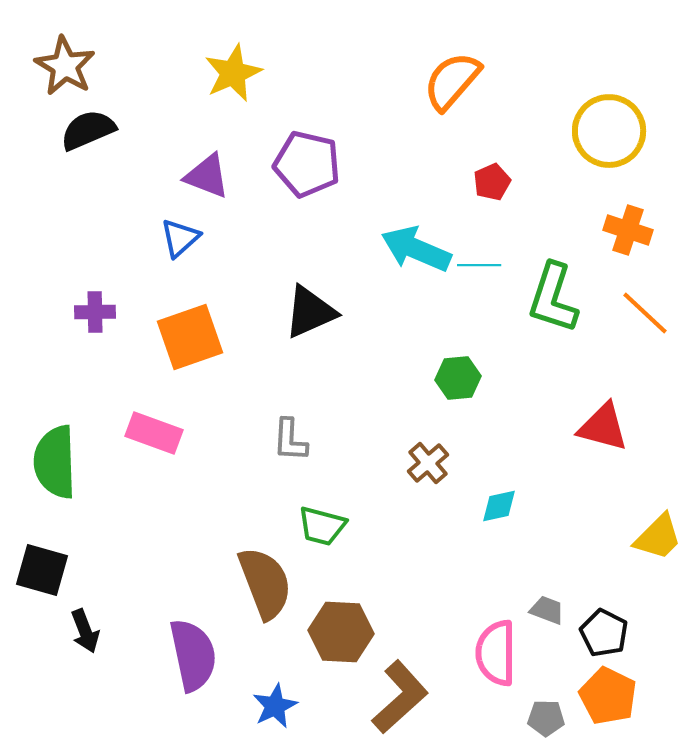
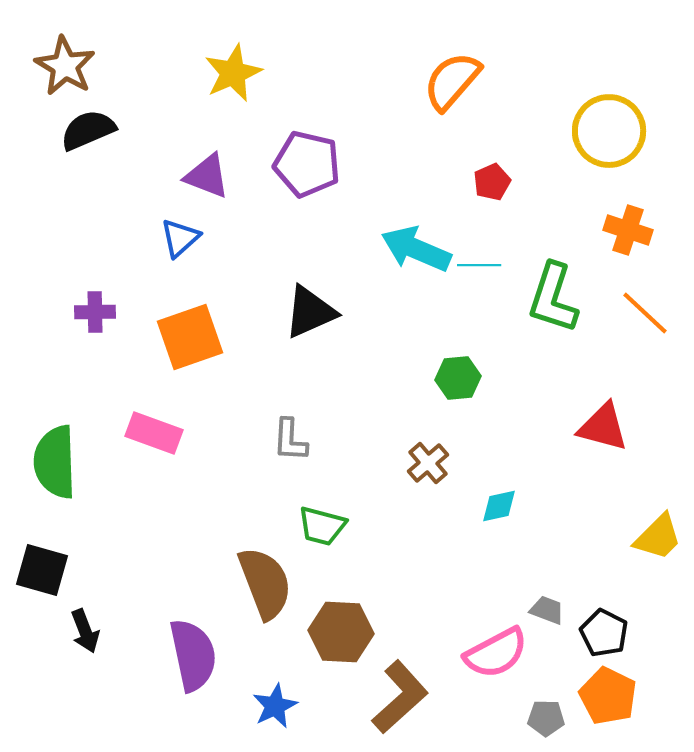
pink semicircle: rotated 118 degrees counterclockwise
